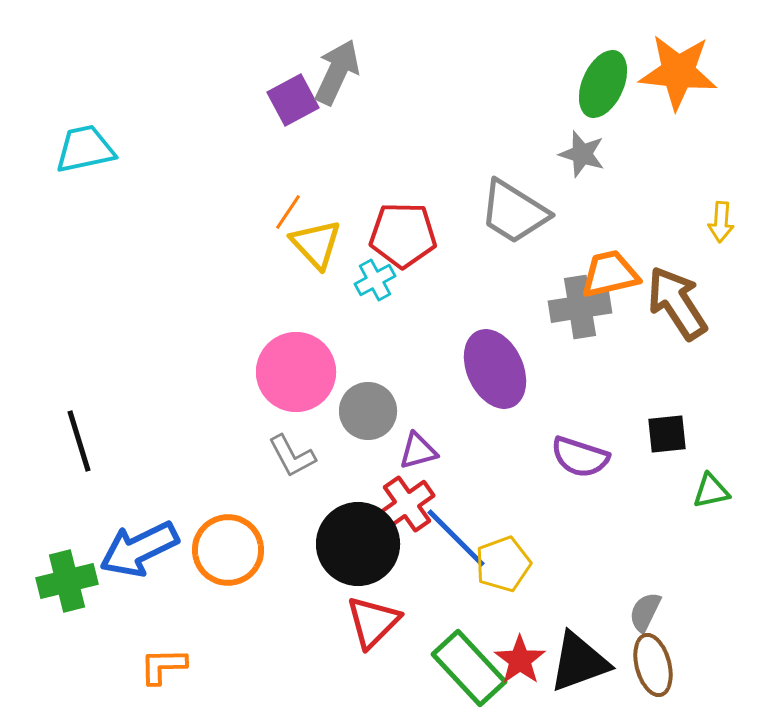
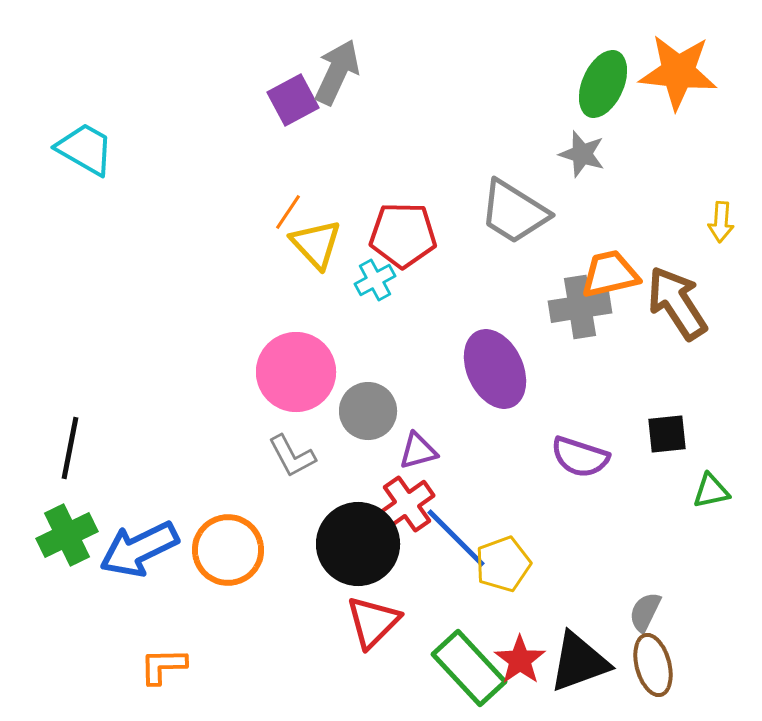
cyan trapezoid: rotated 42 degrees clockwise
black line: moved 9 px left, 7 px down; rotated 28 degrees clockwise
green cross: moved 46 px up; rotated 12 degrees counterclockwise
